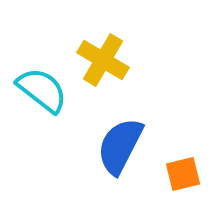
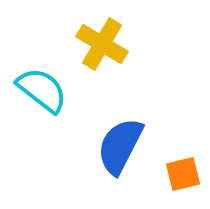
yellow cross: moved 1 px left, 16 px up
